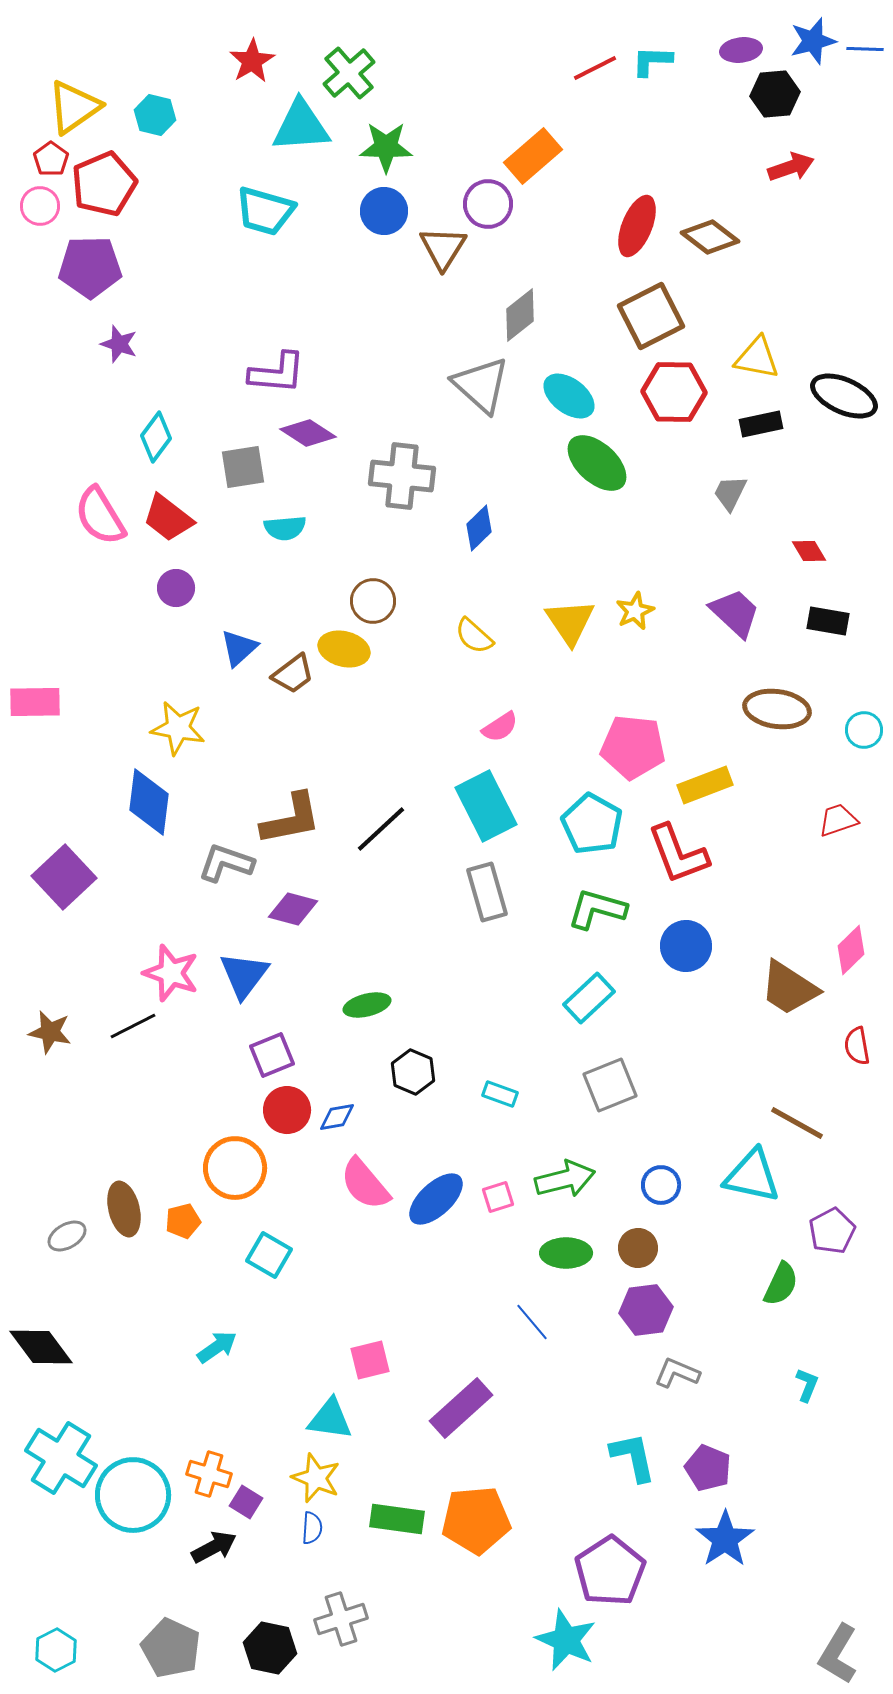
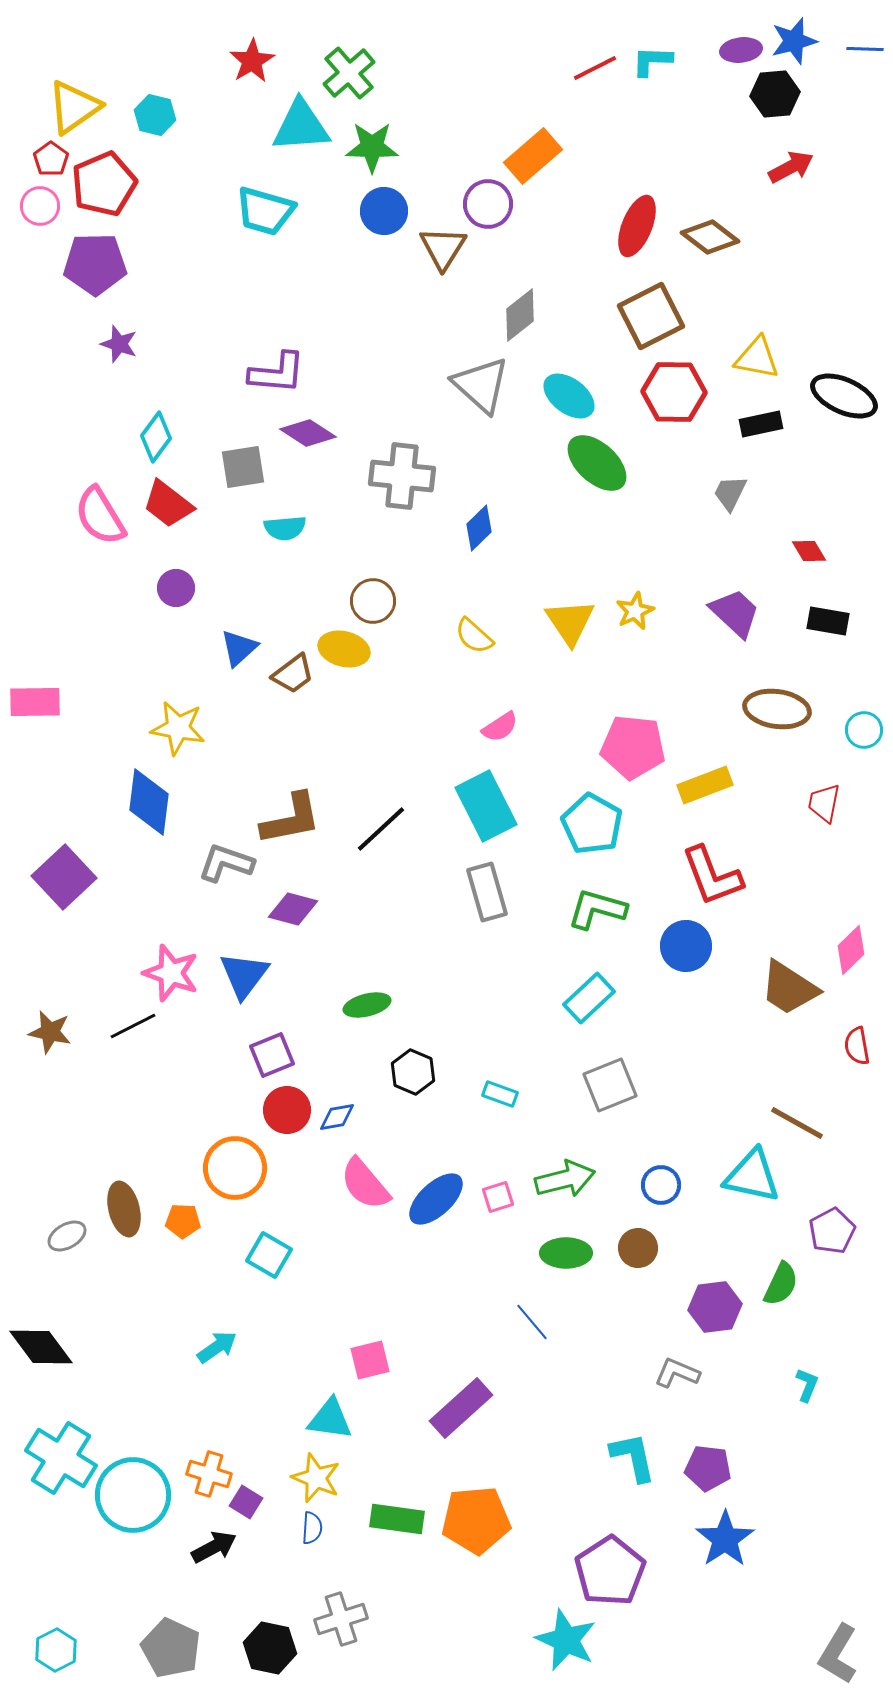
blue star at (813, 41): moved 19 px left
green star at (386, 147): moved 14 px left
red arrow at (791, 167): rotated 9 degrees counterclockwise
purple pentagon at (90, 267): moved 5 px right, 3 px up
red trapezoid at (168, 518): moved 14 px up
red trapezoid at (838, 820): moved 14 px left, 17 px up; rotated 60 degrees counterclockwise
red L-shape at (678, 854): moved 34 px right, 22 px down
orange pentagon at (183, 1221): rotated 16 degrees clockwise
purple hexagon at (646, 1310): moved 69 px right, 3 px up
purple pentagon at (708, 1468): rotated 15 degrees counterclockwise
